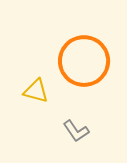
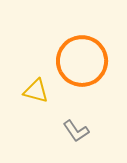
orange circle: moved 2 px left
